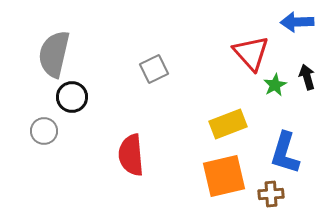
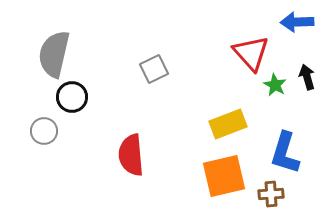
green star: rotated 15 degrees counterclockwise
